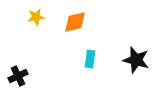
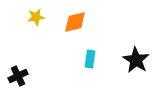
black star: rotated 16 degrees clockwise
